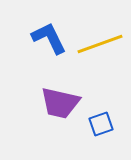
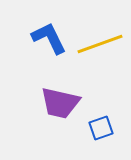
blue square: moved 4 px down
